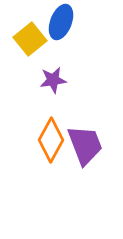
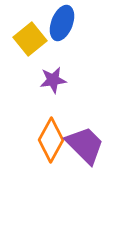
blue ellipse: moved 1 px right, 1 px down
purple trapezoid: rotated 24 degrees counterclockwise
